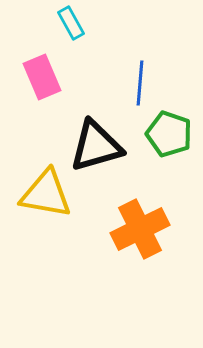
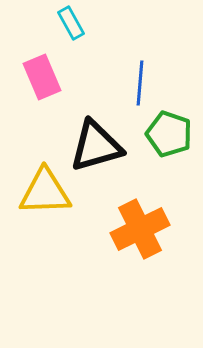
yellow triangle: moved 1 px left, 2 px up; rotated 12 degrees counterclockwise
